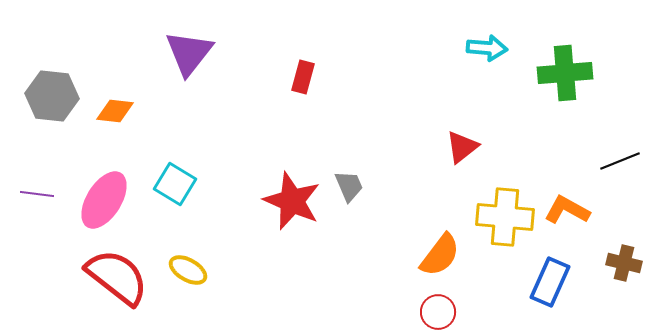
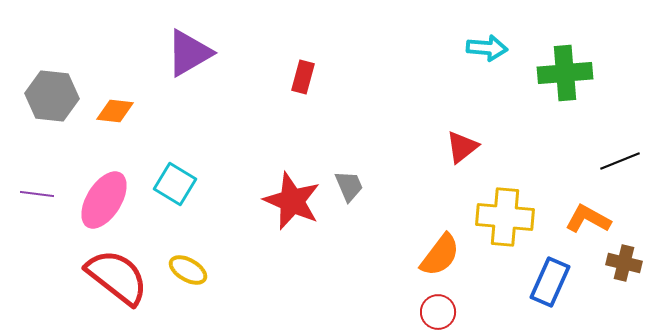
purple triangle: rotated 22 degrees clockwise
orange L-shape: moved 21 px right, 9 px down
